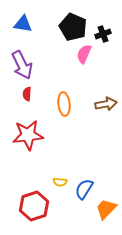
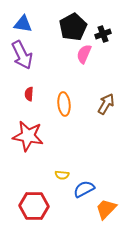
black pentagon: rotated 20 degrees clockwise
purple arrow: moved 10 px up
red semicircle: moved 2 px right
brown arrow: rotated 50 degrees counterclockwise
red star: moved 1 px down; rotated 16 degrees clockwise
yellow semicircle: moved 2 px right, 7 px up
blue semicircle: rotated 30 degrees clockwise
red hexagon: rotated 20 degrees clockwise
